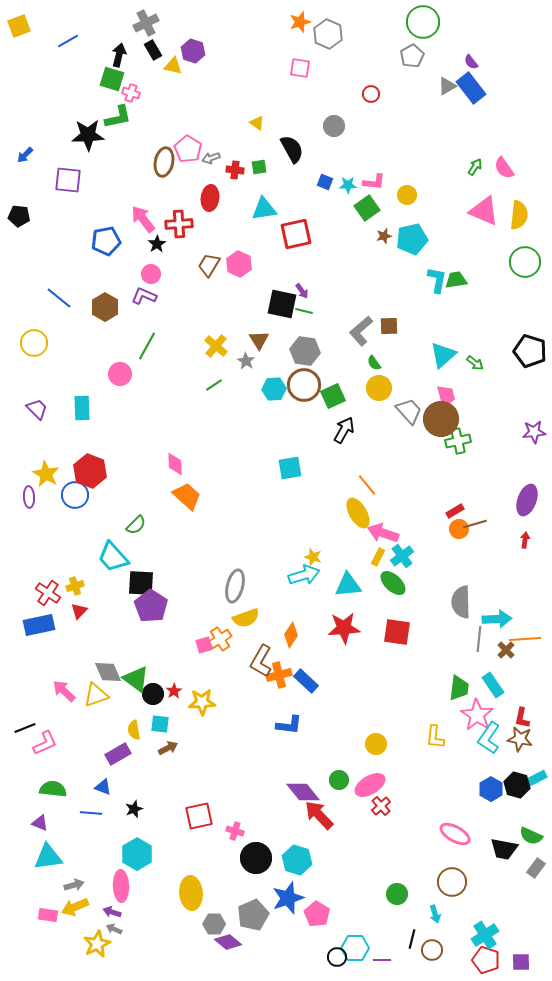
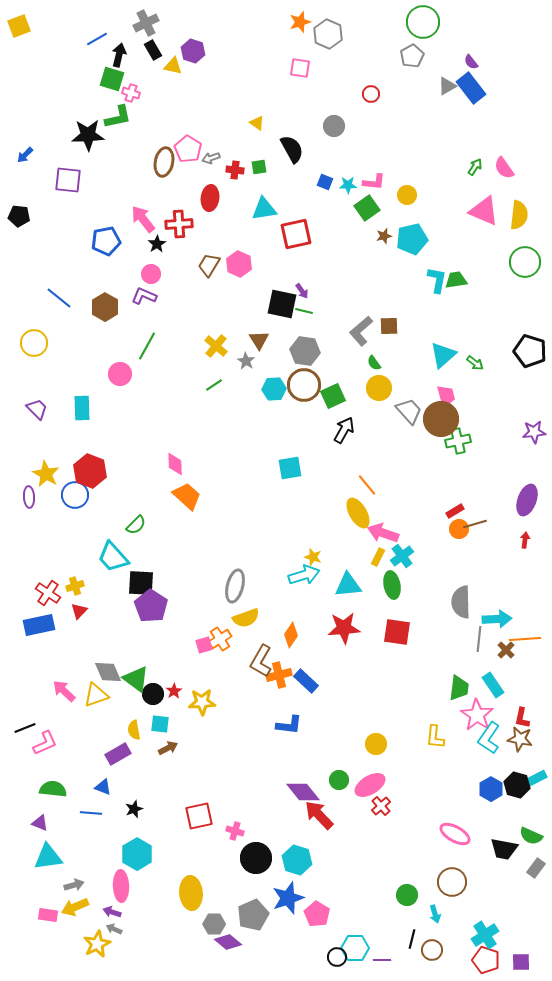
blue line at (68, 41): moved 29 px right, 2 px up
green ellipse at (393, 583): moved 1 px left, 2 px down; rotated 36 degrees clockwise
green circle at (397, 894): moved 10 px right, 1 px down
